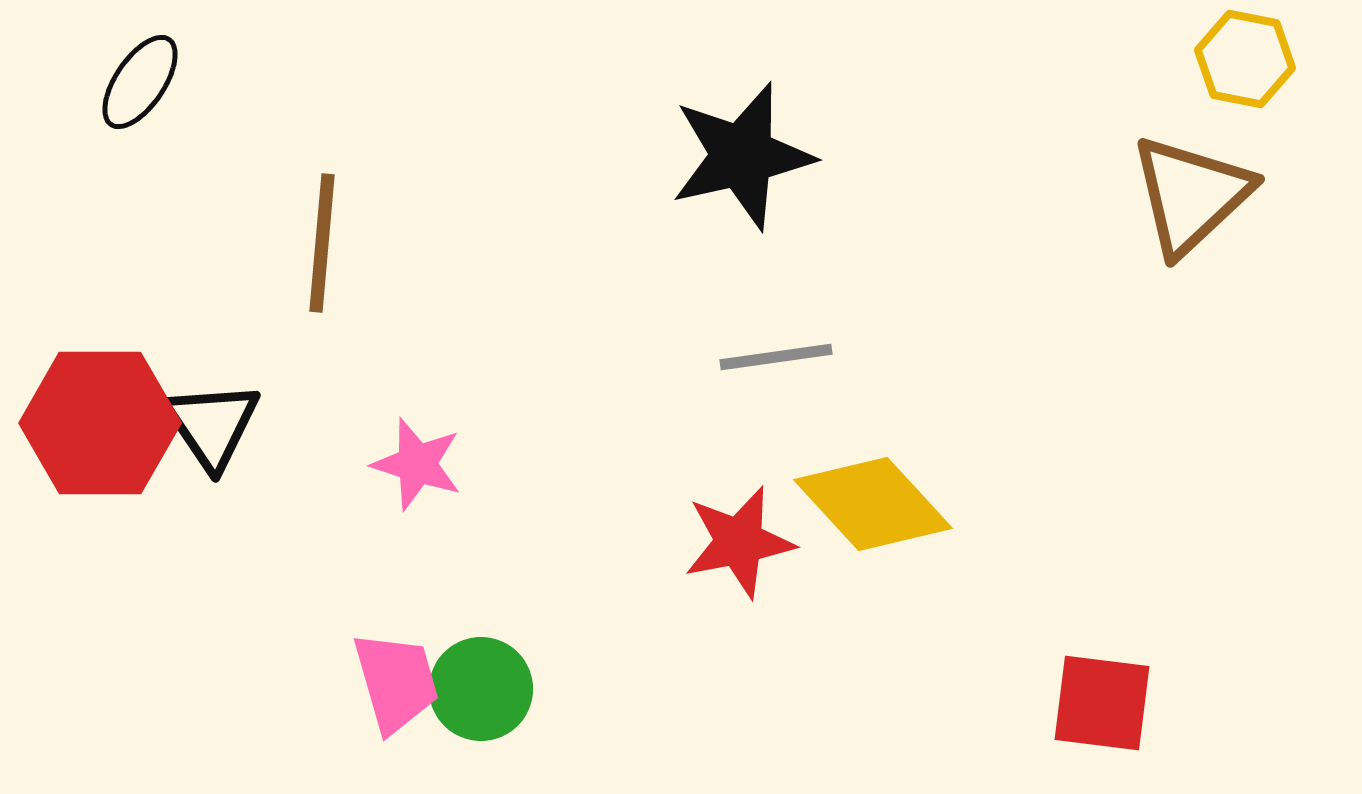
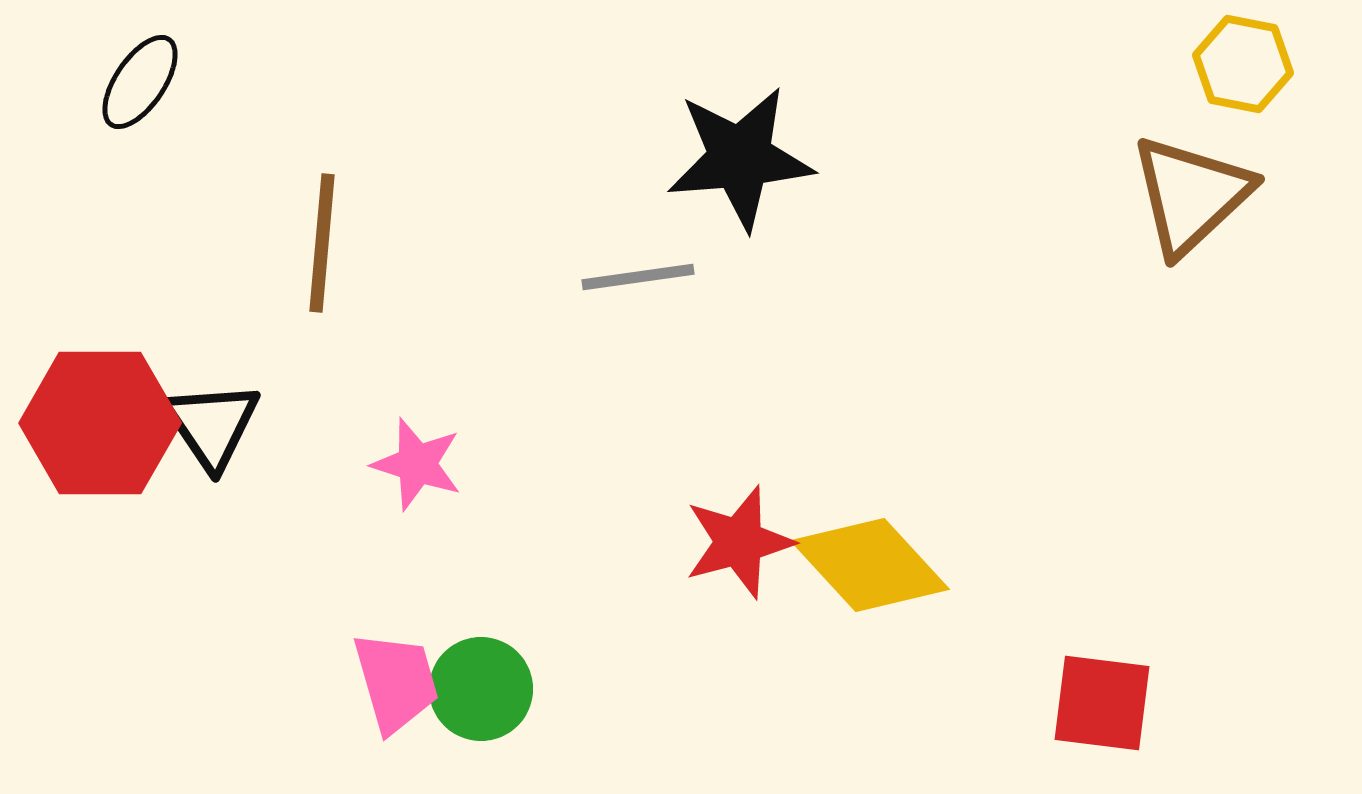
yellow hexagon: moved 2 px left, 5 px down
black star: moved 2 px left, 2 px down; rotated 8 degrees clockwise
gray line: moved 138 px left, 80 px up
yellow diamond: moved 3 px left, 61 px down
red star: rotated 4 degrees counterclockwise
